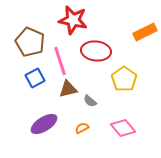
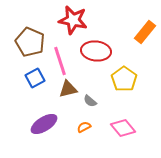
orange rectangle: rotated 25 degrees counterclockwise
orange semicircle: moved 2 px right, 1 px up
